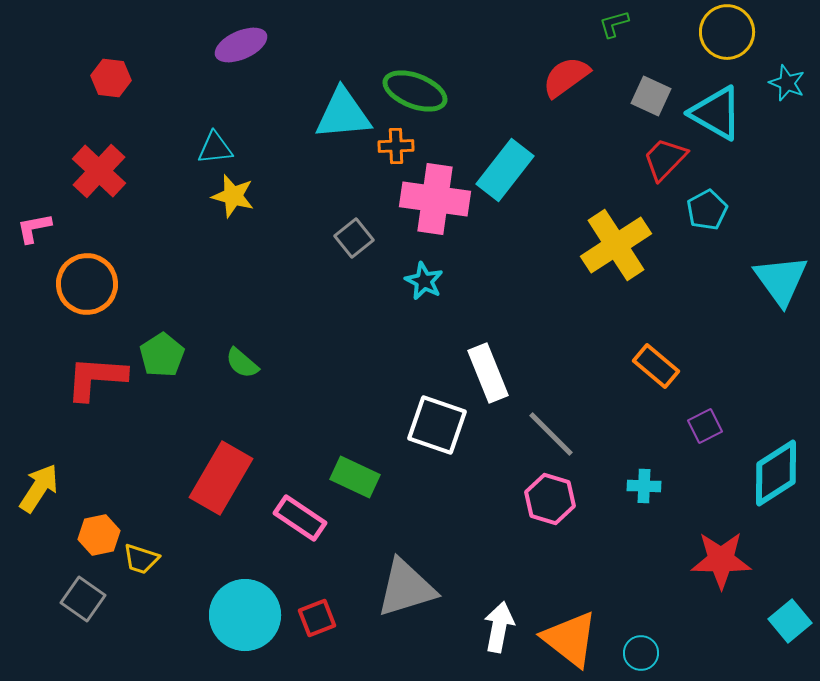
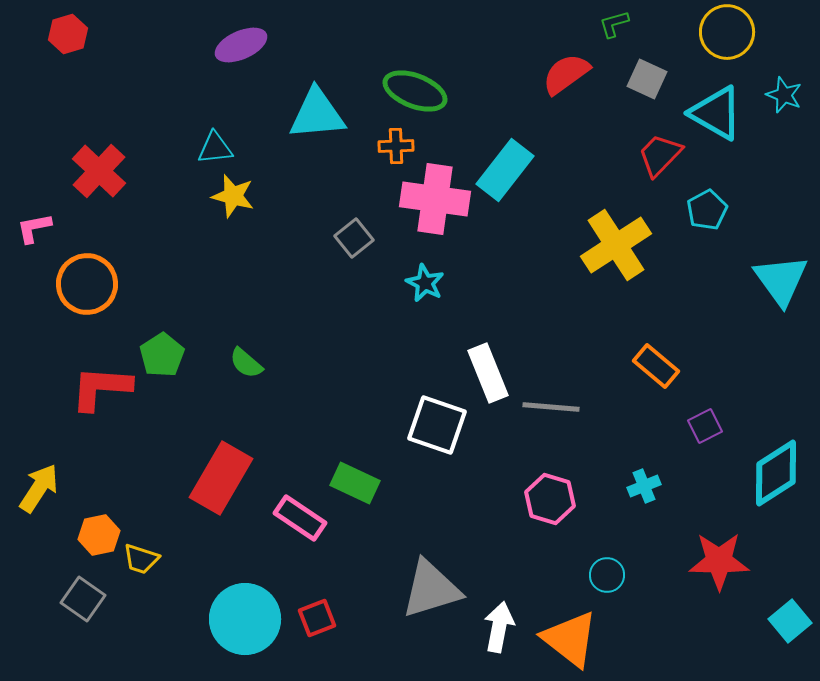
red semicircle at (566, 77): moved 3 px up
red hexagon at (111, 78): moved 43 px left, 44 px up; rotated 24 degrees counterclockwise
cyan star at (787, 83): moved 3 px left, 12 px down
gray square at (651, 96): moved 4 px left, 17 px up
cyan triangle at (343, 114): moved 26 px left
red trapezoid at (665, 159): moved 5 px left, 4 px up
cyan star at (424, 281): moved 1 px right, 2 px down
green semicircle at (242, 363): moved 4 px right
red L-shape at (96, 378): moved 5 px right, 10 px down
gray line at (551, 434): moved 27 px up; rotated 40 degrees counterclockwise
green rectangle at (355, 477): moved 6 px down
cyan cross at (644, 486): rotated 24 degrees counterclockwise
red star at (721, 560): moved 2 px left, 1 px down
gray triangle at (406, 588): moved 25 px right, 1 px down
cyan circle at (245, 615): moved 4 px down
cyan circle at (641, 653): moved 34 px left, 78 px up
